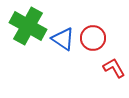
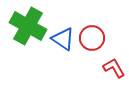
red circle: moved 1 px left
